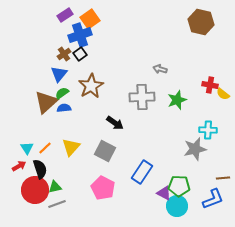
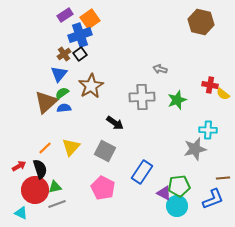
cyan triangle: moved 6 px left, 65 px down; rotated 32 degrees counterclockwise
green pentagon: rotated 10 degrees counterclockwise
